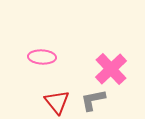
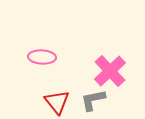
pink cross: moved 1 px left, 2 px down
